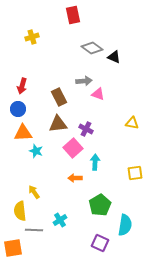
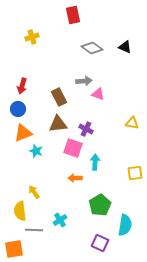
black triangle: moved 11 px right, 10 px up
orange triangle: rotated 18 degrees counterclockwise
pink square: rotated 30 degrees counterclockwise
orange square: moved 1 px right, 1 px down
